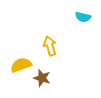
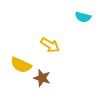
yellow arrow: moved 1 px up; rotated 138 degrees clockwise
yellow semicircle: rotated 135 degrees counterclockwise
